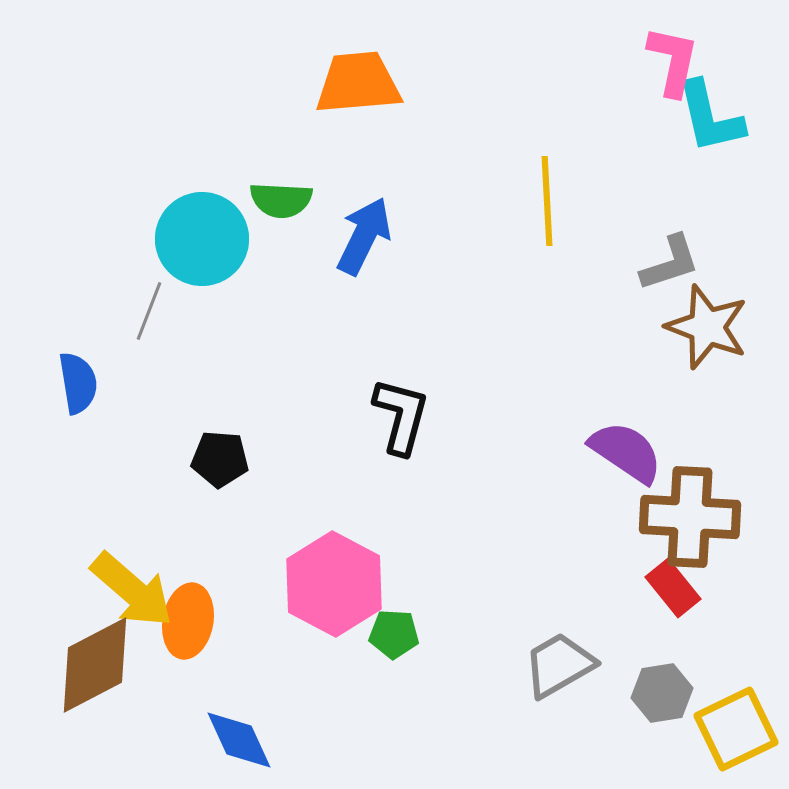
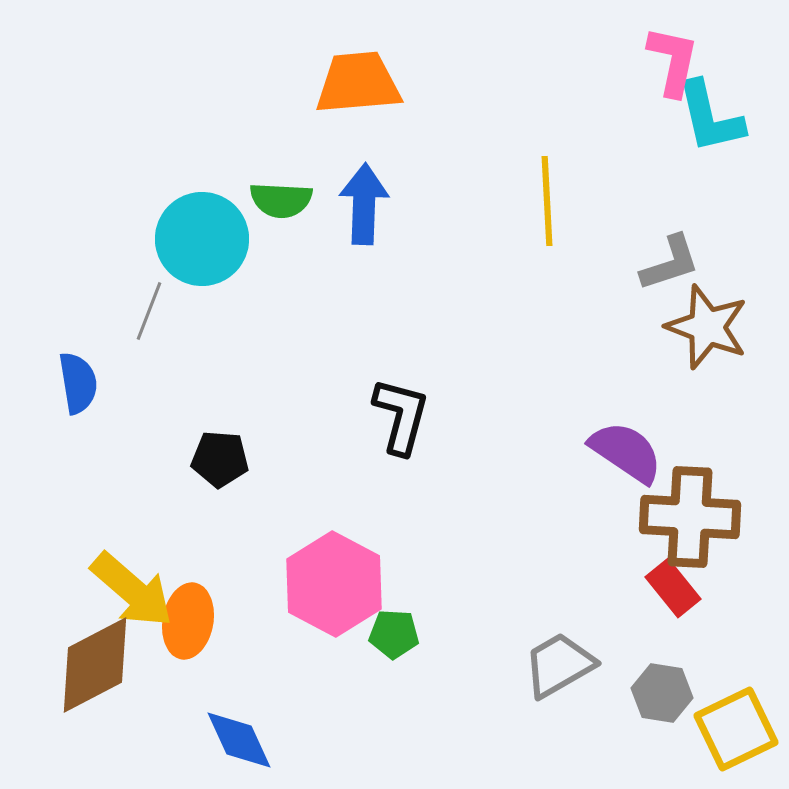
blue arrow: moved 32 px up; rotated 24 degrees counterclockwise
gray hexagon: rotated 18 degrees clockwise
